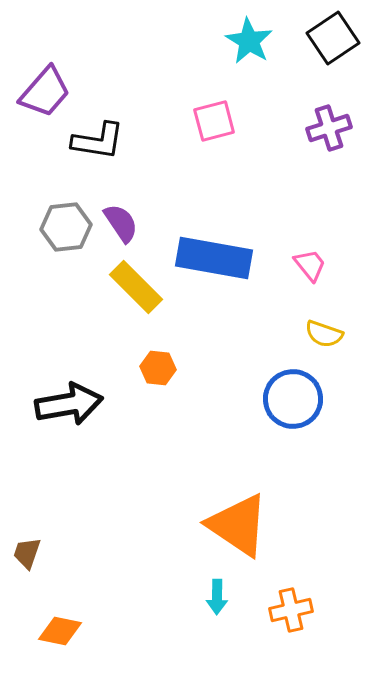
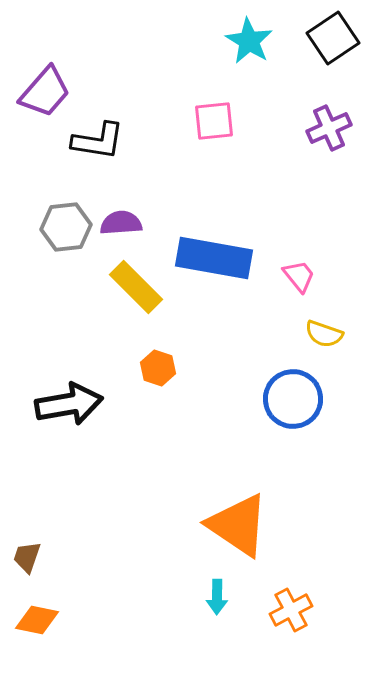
pink square: rotated 9 degrees clockwise
purple cross: rotated 6 degrees counterclockwise
purple semicircle: rotated 60 degrees counterclockwise
pink trapezoid: moved 11 px left, 11 px down
orange hexagon: rotated 12 degrees clockwise
brown trapezoid: moved 4 px down
orange cross: rotated 15 degrees counterclockwise
orange diamond: moved 23 px left, 11 px up
